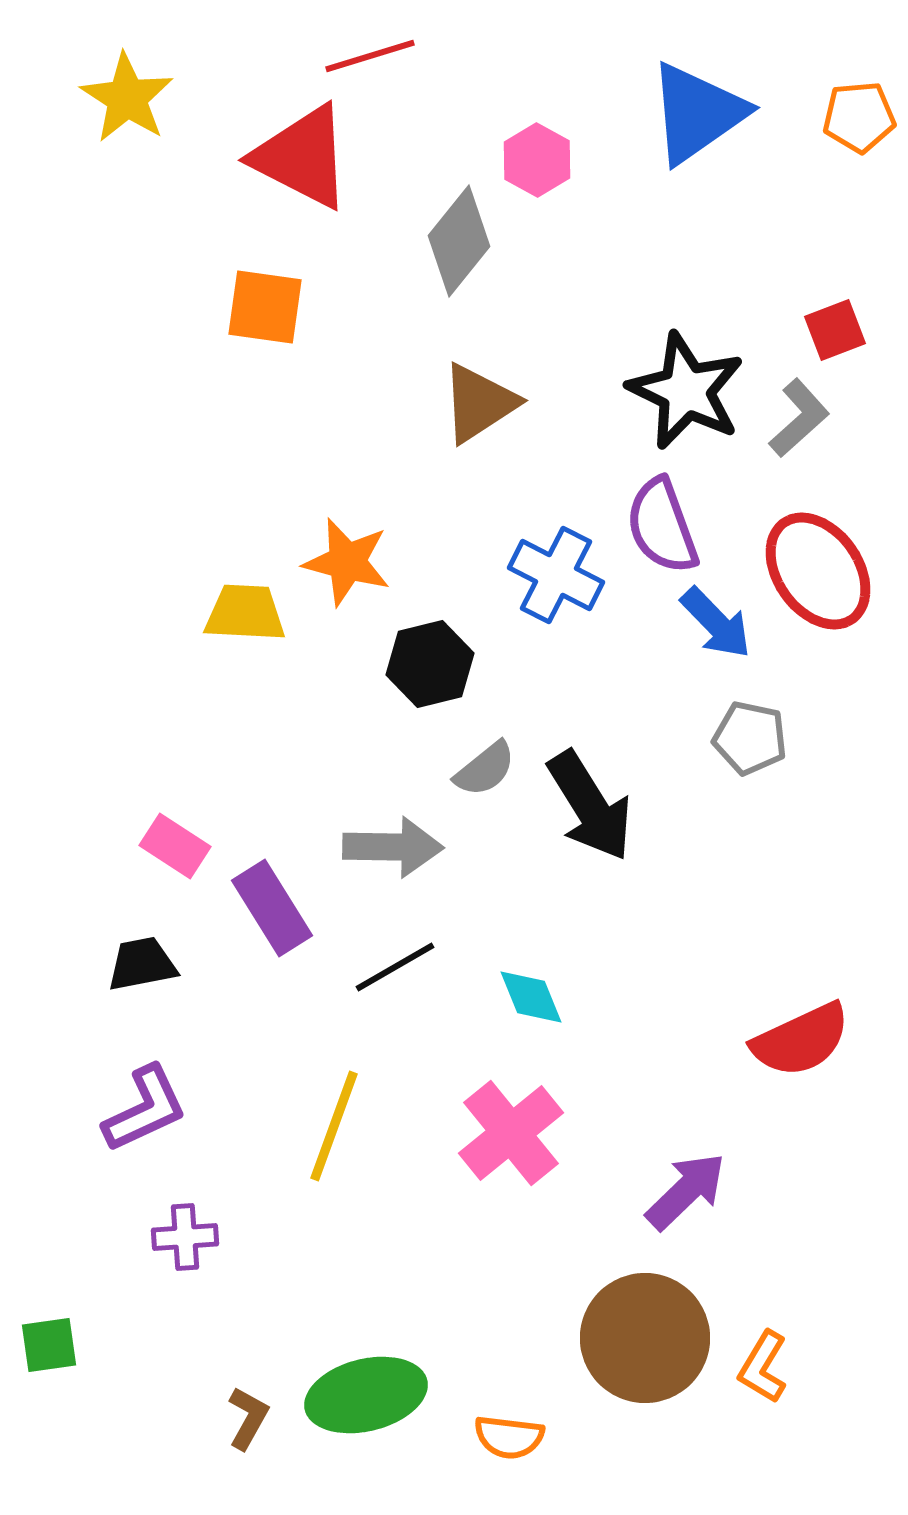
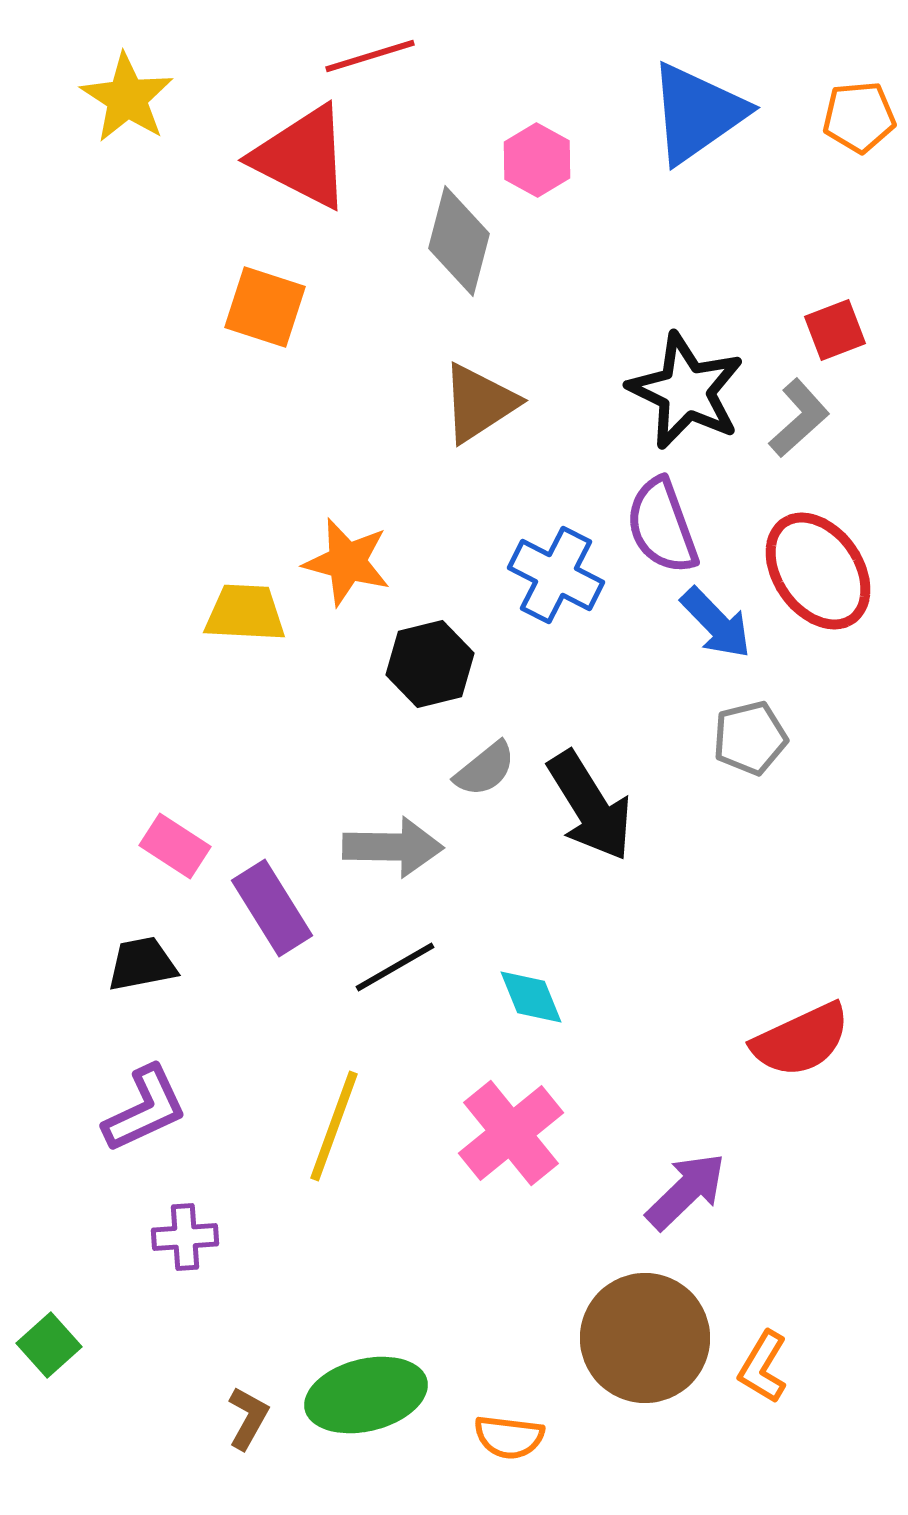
gray diamond: rotated 24 degrees counterclockwise
orange square: rotated 10 degrees clockwise
gray pentagon: rotated 26 degrees counterclockwise
green square: rotated 34 degrees counterclockwise
